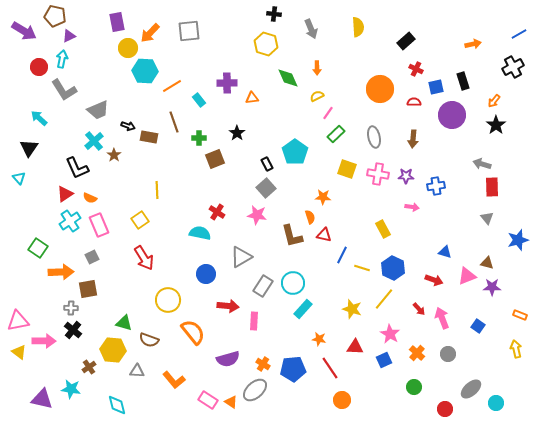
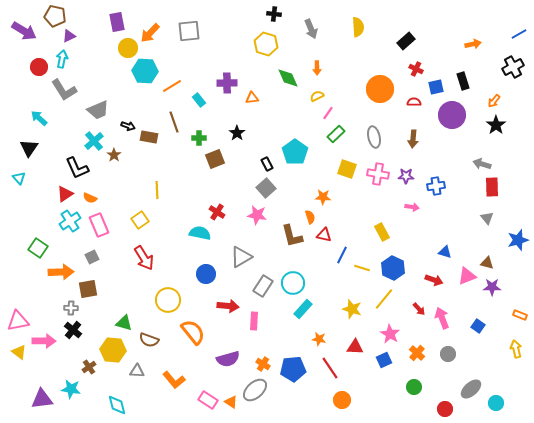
yellow rectangle at (383, 229): moved 1 px left, 3 px down
purple triangle at (42, 399): rotated 20 degrees counterclockwise
